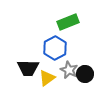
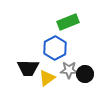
gray star: rotated 24 degrees counterclockwise
